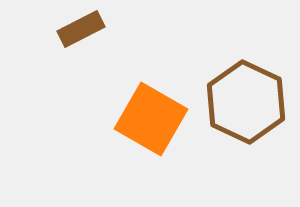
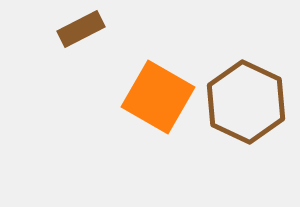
orange square: moved 7 px right, 22 px up
